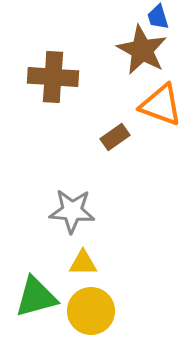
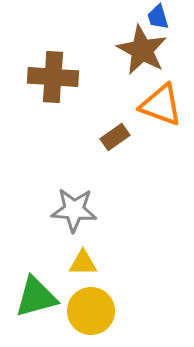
gray star: moved 2 px right, 1 px up
